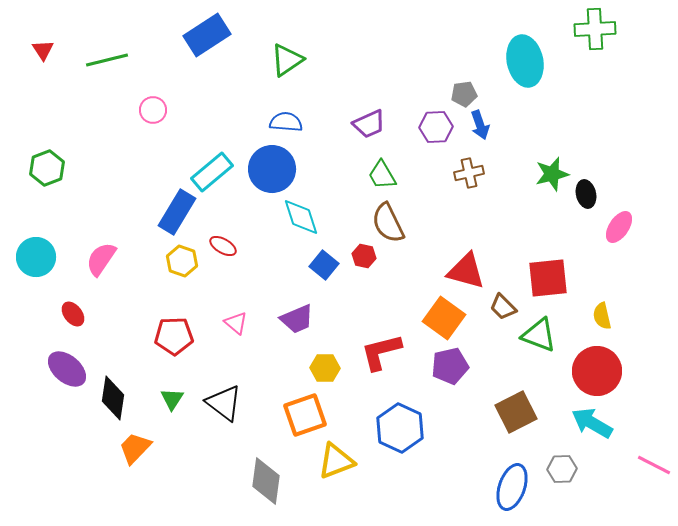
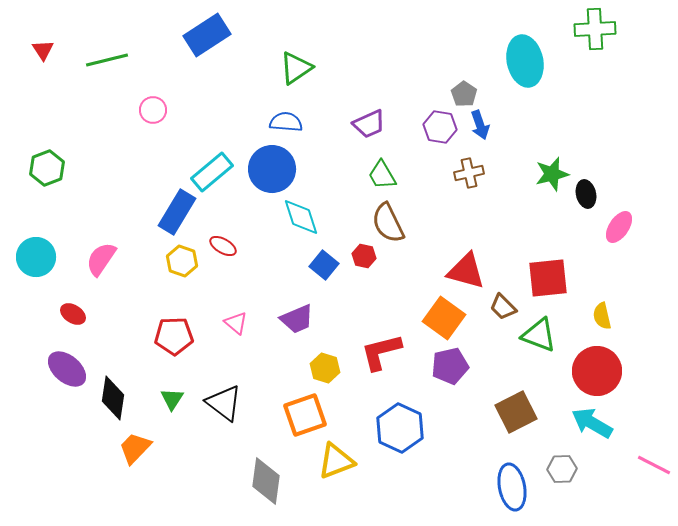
green triangle at (287, 60): moved 9 px right, 8 px down
gray pentagon at (464, 94): rotated 30 degrees counterclockwise
purple hexagon at (436, 127): moved 4 px right; rotated 12 degrees clockwise
red ellipse at (73, 314): rotated 20 degrees counterclockwise
yellow hexagon at (325, 368): rotated 16 degrees clockwise
blue ellipse at (512, 487): rotated 30 degrees counterclockwise
